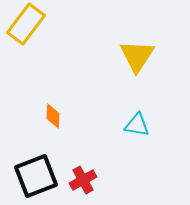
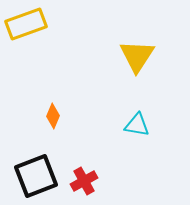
yellow rectangle: rotated 33 degrees clockwise
orange diamond: rotated 20 degrees clockwise
red cross: moved 1 px right, 1 px down
